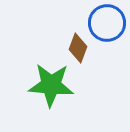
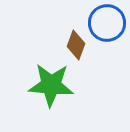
brown diamond: moved 2 px left, 3 px up
